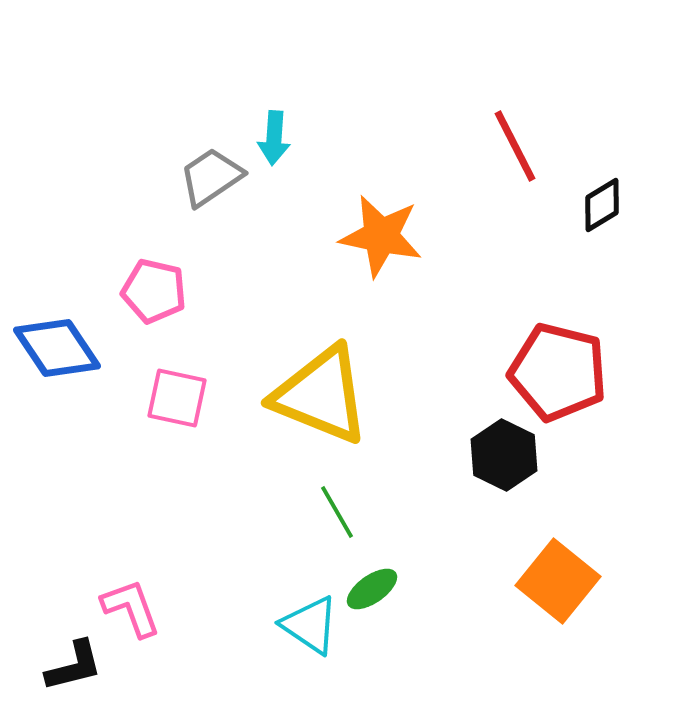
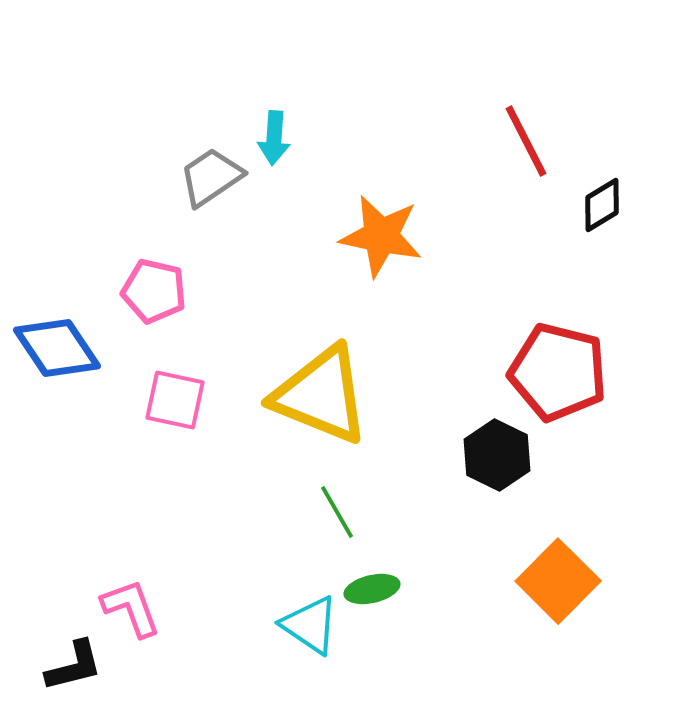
red line: moved 11 px right, 5 px up
pink square: moved 2 px left, 2 px down
black hexagon: moved 7 px left
orange square: rotated 6 degrees clockwise
green ellipse: rotated 22 degrees clockwise
